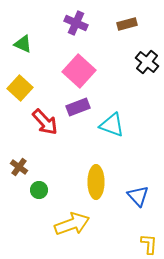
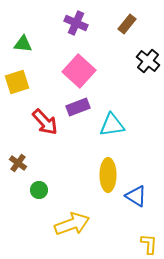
brown rectangle: rotated 36 degrees counterclockwise
green triangle: rotated 18 degrees counterclockwise
black cross: moved 1 px right, 1 px up
yellow square: moved 3 px left, 6 px up; rotated 30 degrees clockwise
cyan triangle: rotated 28 degrees counterclockwise
brown cross: moved 1 px left, 4 px up
yellow ellipse: moved 12 px right, 7 px up
blue triangle: moved 2 px left; rotated 15 degrees counterclockwise
